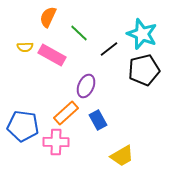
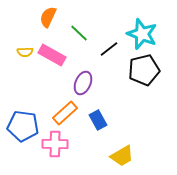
yellow semicircle: moved 5 px down
purple ellipse: moved 3 px left, 3 px up
orange rectangle: moved 1 px left
pink cross: moved 1 px left, 2 px down
